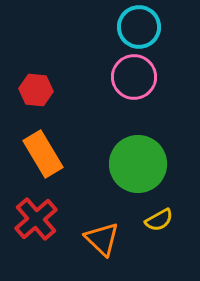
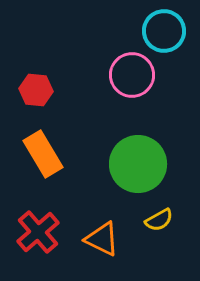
cyan circle: moved 25 px right, 4 px down
pink circle: moved 2 px left, 2 px up
red cross: moved 2 px right, 13 px down
orange triangle: rotated 18 degrees counterclockwise
